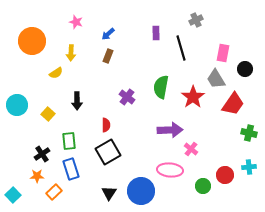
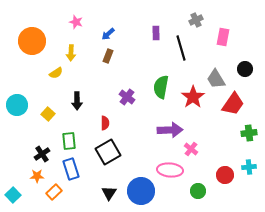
pink rectangle: moved 16 px up
red semicircle: moved 1 px left, 2 px up
green cross: rotated 21 degrees counterclockwise
green circle: moved 5 px left, 5 px down
